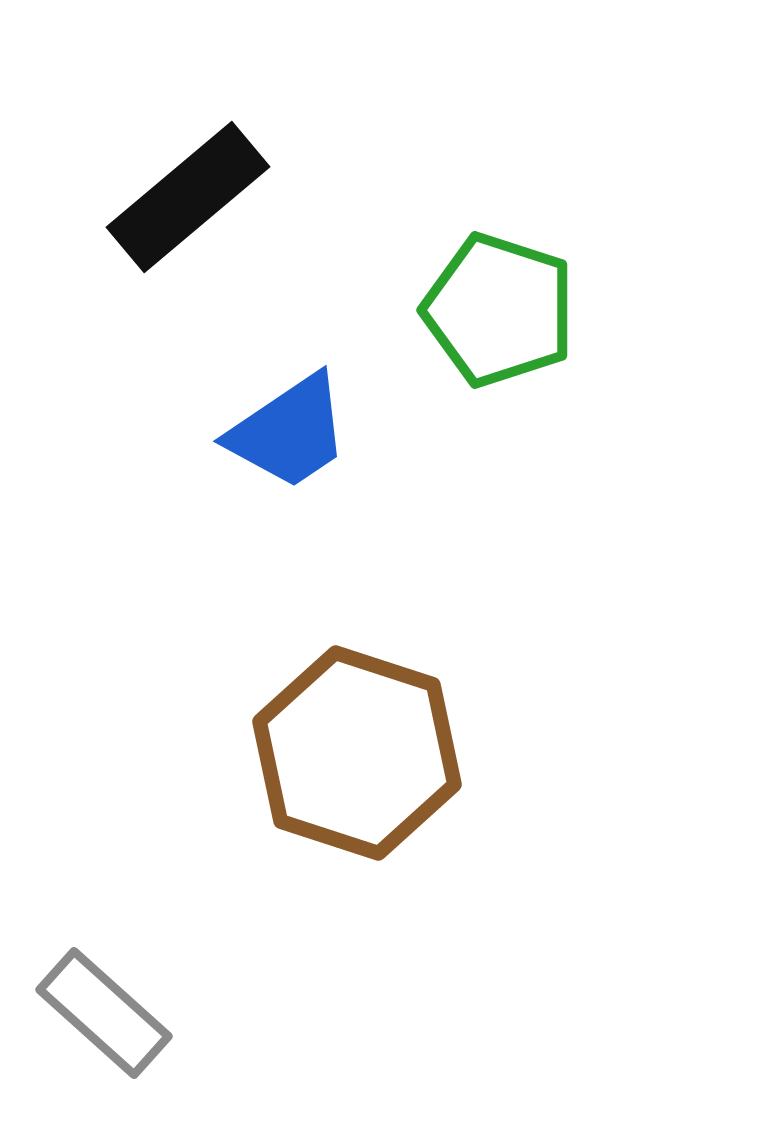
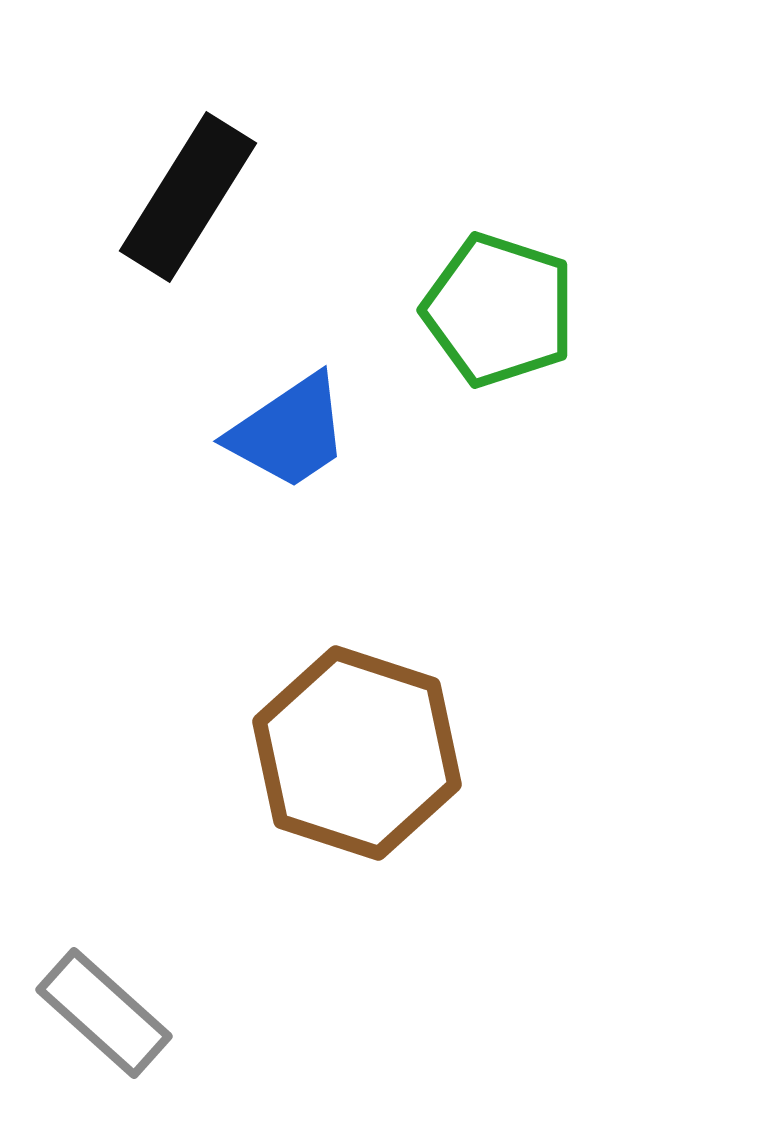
black rectangle: rotated 18 degrees counterclockwise
